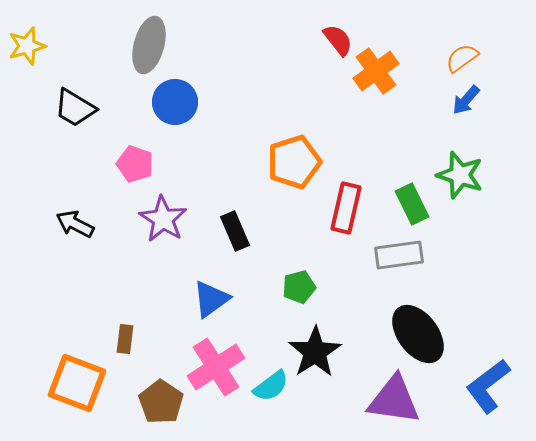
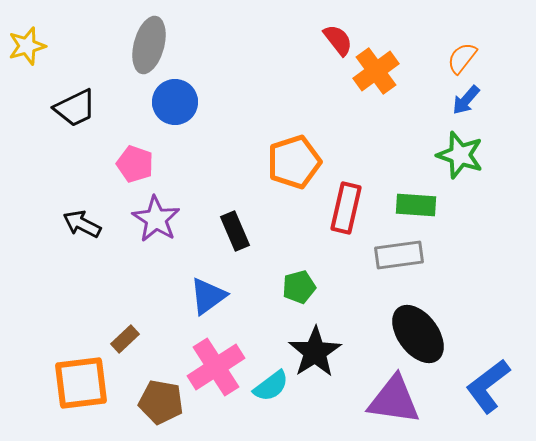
orange semicircle: rotated 16 degrees counterclockwise
black trapezoid: rotated 57 degrees counterclockwise
green star: moved 20 px up
green rectangle: moved 4 px right, 1 px down; rotated 60 degrees counterclockwise
purple star: moved 7 px left
black arrow: moved 7 px right
blue triangle: moved 3 px left, 3 px up
brown rectangle: rotated 40 degrees clockwise
orange square: moved 4 px right; rotated 28 degrees counterclockwise
brown pentagon: rotated 24 degrees counterclockwise
